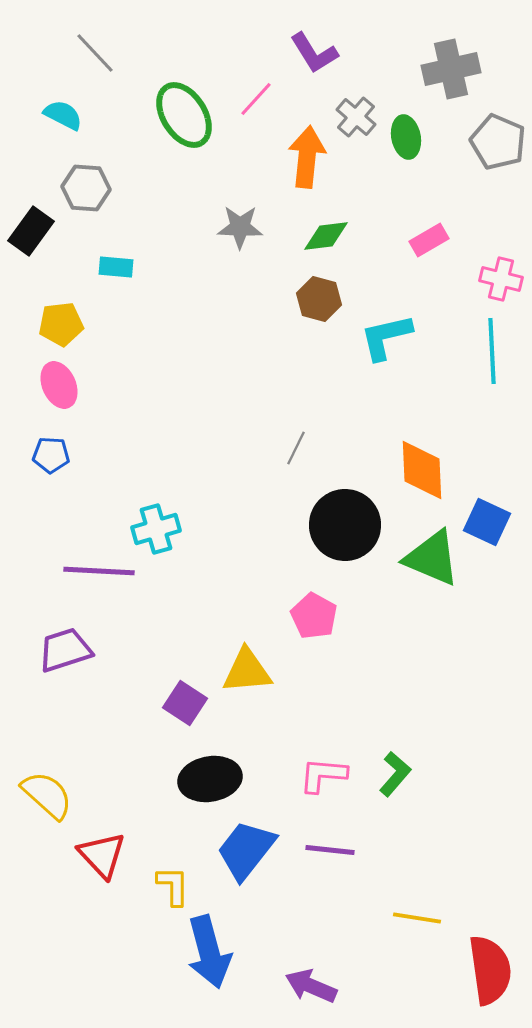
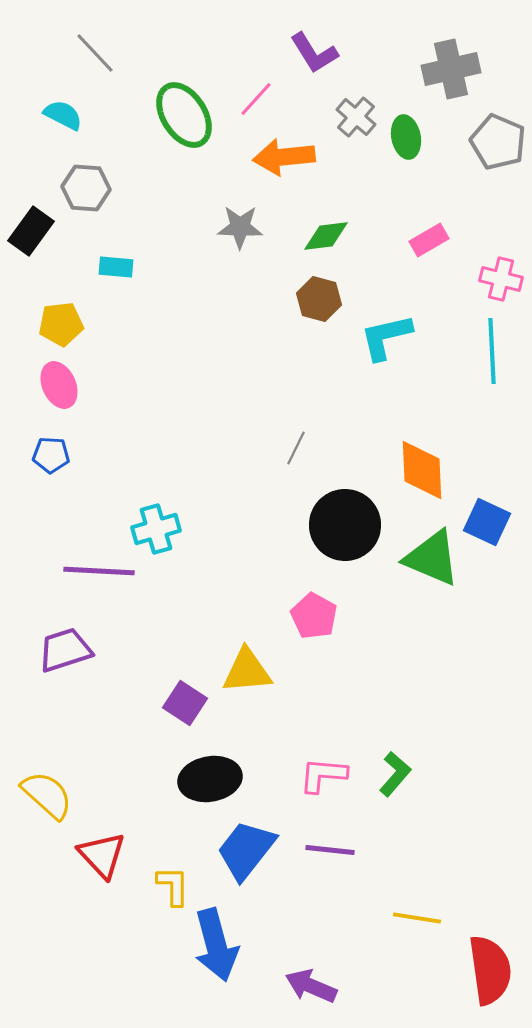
orange arrow at (307, 157): moved 23 px left; rotated 102 degrees counterclockwise
blue arrow at (209, 952): moved 7 px right, 7 px up
